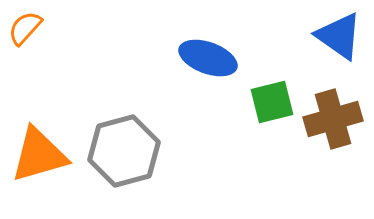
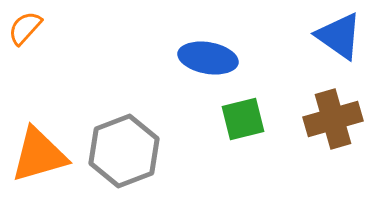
blue ellipse: rotated 10 degrees counterclockwise
green square: moved 29 px left, 17 px down
gray hexagon: rotated 6 degrees counterclockwise
